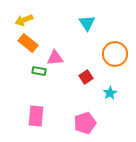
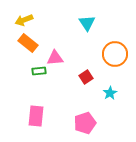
green rectangle: rotated 16 degrees counterclockwise
